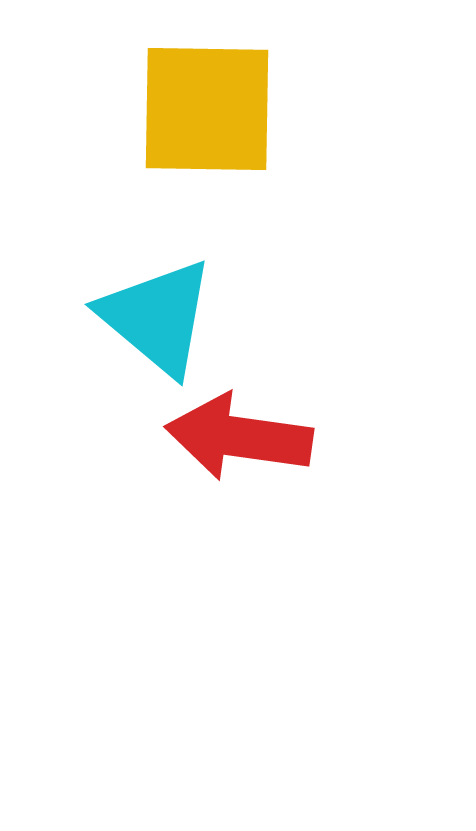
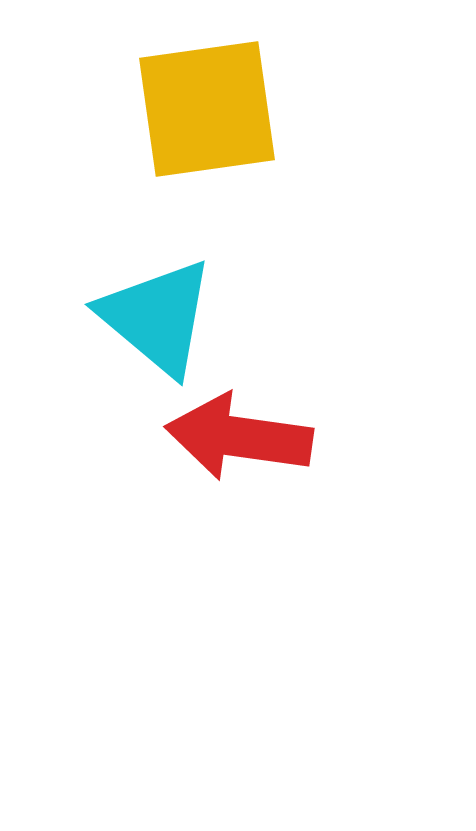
yellow square: rotated 9 degrees counterclockwise
